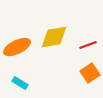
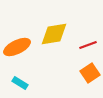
yellow diamond: moved 3 px up
